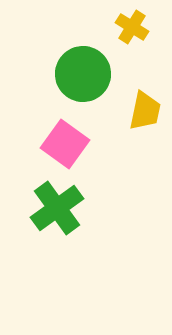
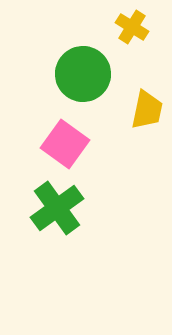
yellow trapezoid: moved 2 px right, 1 px up
